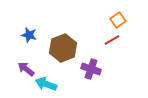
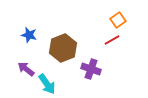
cyan arrow: moved 1 px right; rotated 145 degrees counterclockwise
